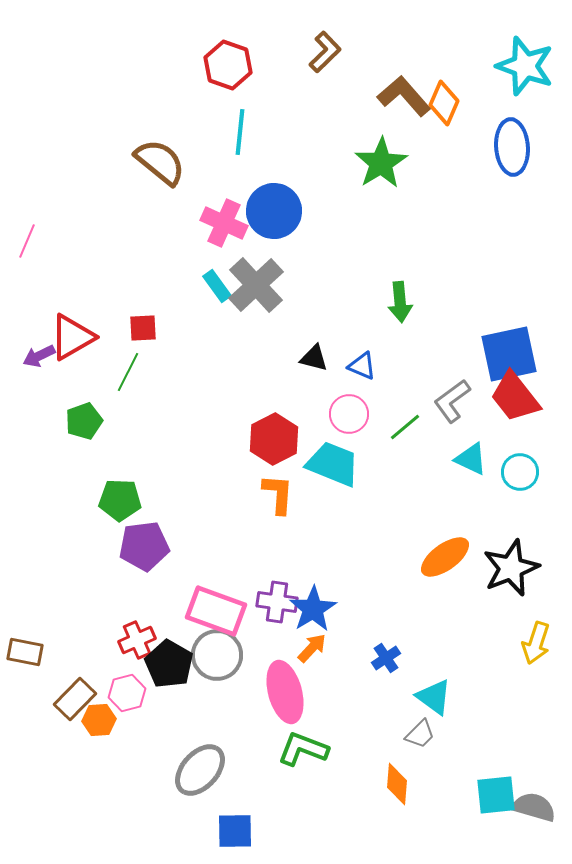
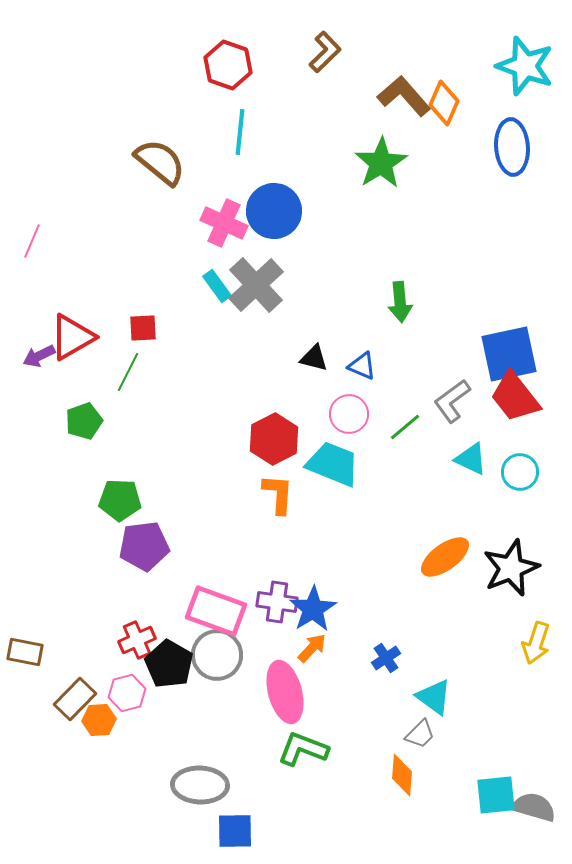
pink line at (27, 241): moved 5 px right
gray ellipse at (200, 770): moved 15 px down; rotated 50 degrees clockwise
orange diamond at (397, 784): moved 5 px right, 9 px up
